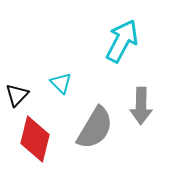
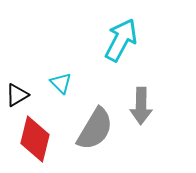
cyan arrow: moved 1 px left, 1 px up
black triangle: rotated 15 degrees clockwise
gray semicircle: moved 1 px down
